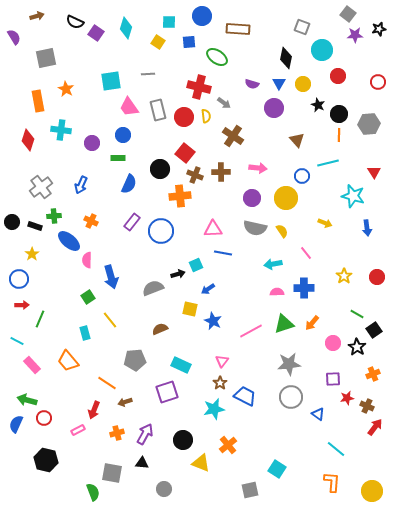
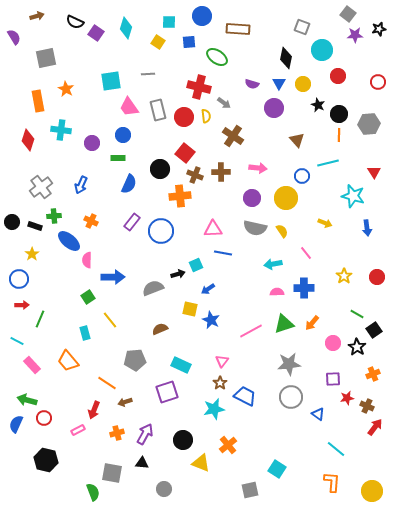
blue arrow at (111, 277): moved 2 px right; rotated 75 degrees counterclockwise
blue star at (213, 321): moved 2 px left, 1 px up
